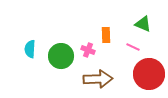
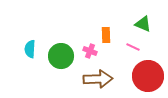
pink cross: moved 2 px right, 1 px down
red circle: moved 1 px left, 2 px down
